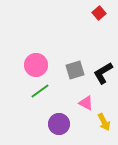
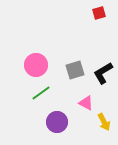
red square: rotated 24 degrees clockwise
green line: moved 1 px right, 2 px down
purple circle: moved 2 px left, 2 px up
